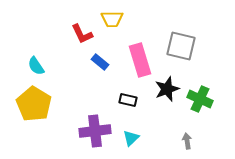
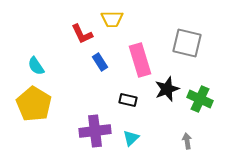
gray square: moved 6 px right, 3 px up
blue rectangle: rotated 18 degrees clockwise
